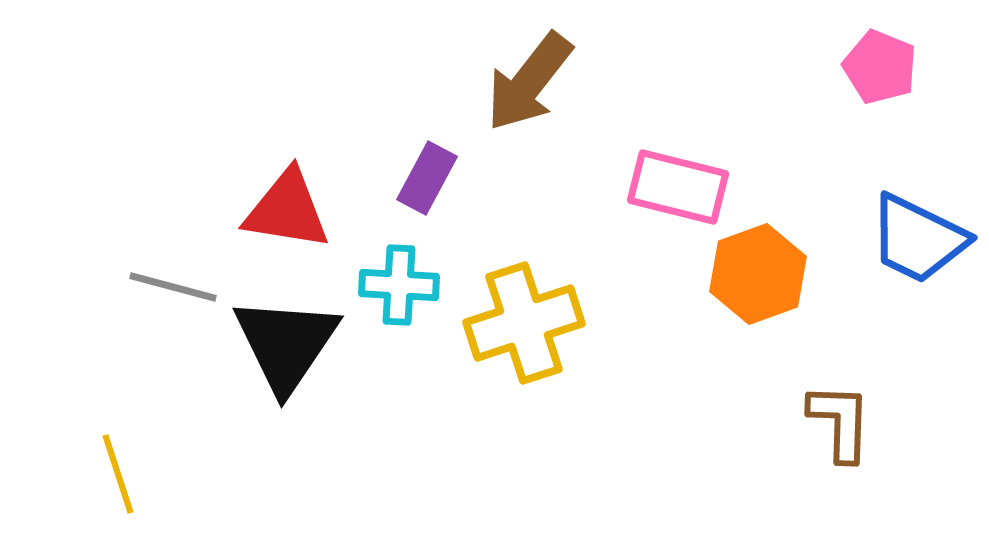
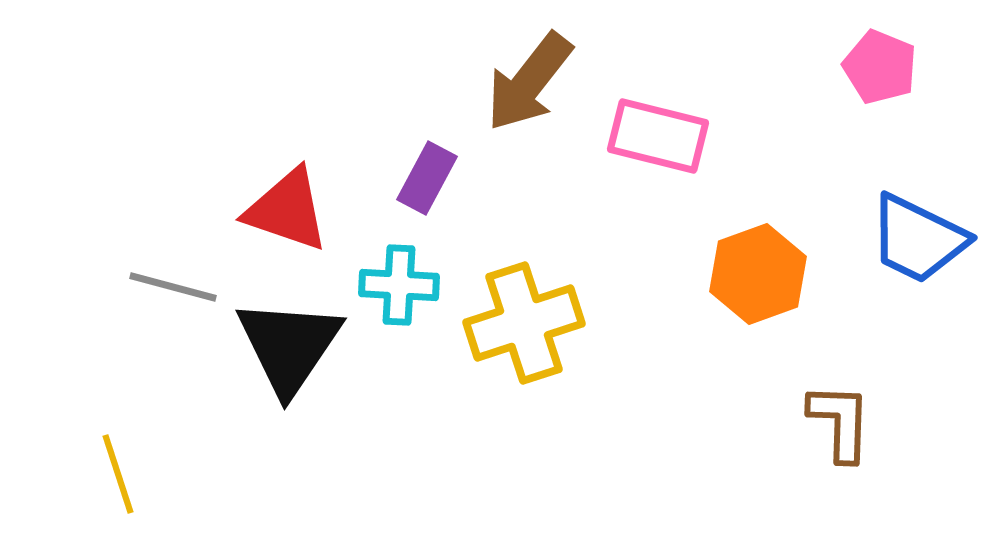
pink rectangle: moved 20 px left, 51 px up
red triangle: rotated 10 degrees clockwise
black triangle: moved 3 px right, 2 px down
